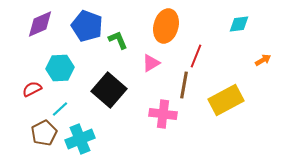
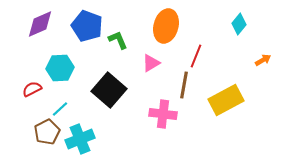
cyan diamond: rotated 45 degrees counterclockwise
brown pentagon: moved 3 px right, 1 px up
